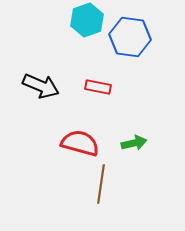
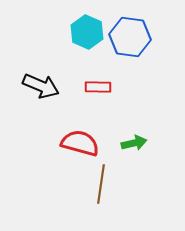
cyan hexagon: moved 12 px down; rotated 16 degrees counterclockwise
red rectangle: rotated 10 degrees counterclockwise
